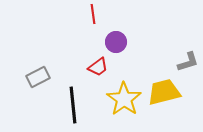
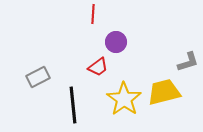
red line: rotated 12 degrees clockwise
